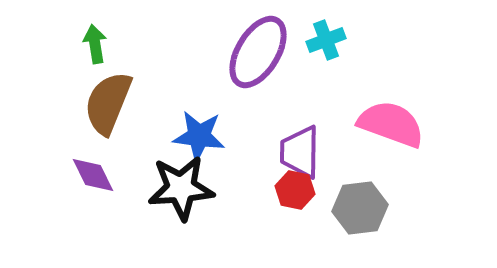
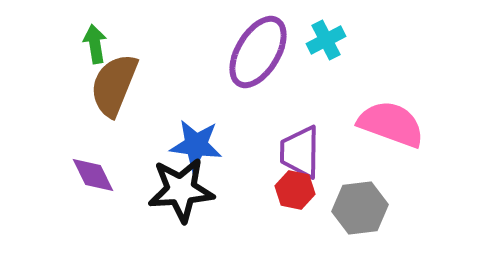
cyan cross: rotated 6 degrees counterclockwise
brown semicircle: moved 6 px right, 18 px up
blue star: moved 3 px left, 9 px down
black star: moved 2 px down
